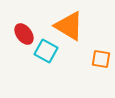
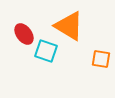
cyan square: rotated 10 degrees counterclockwise
